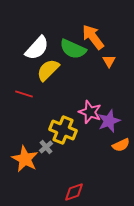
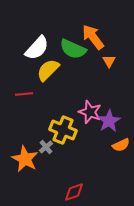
red line: rotated 24 degrees counterclockwise
purple star: rotated 10 degrees counterclockwise
